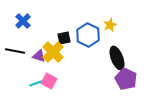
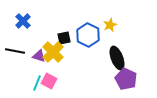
cyan line: rotated 49 degrees counterclockwise
